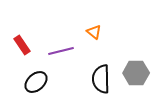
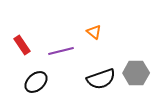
black semicircle: rotated 108 degrees counterclockwise
